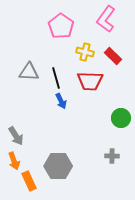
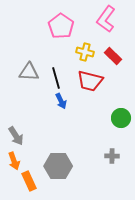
red trapezoid: rotated 12 degrees clockwise
